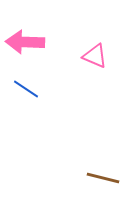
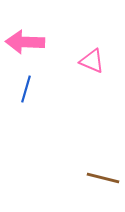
pink triangle: moved 3 px left, 5 px down
blue line: rotated 72 degrees clockwise
